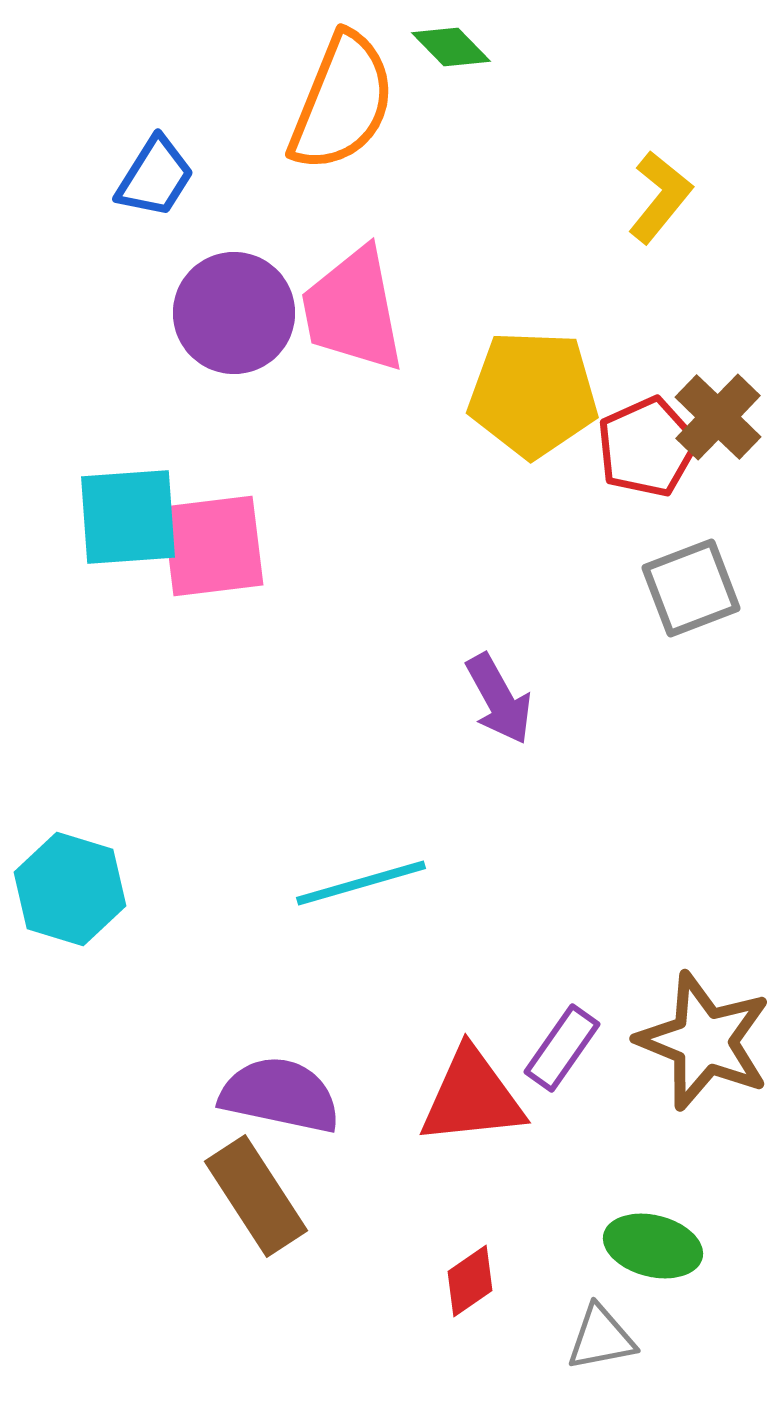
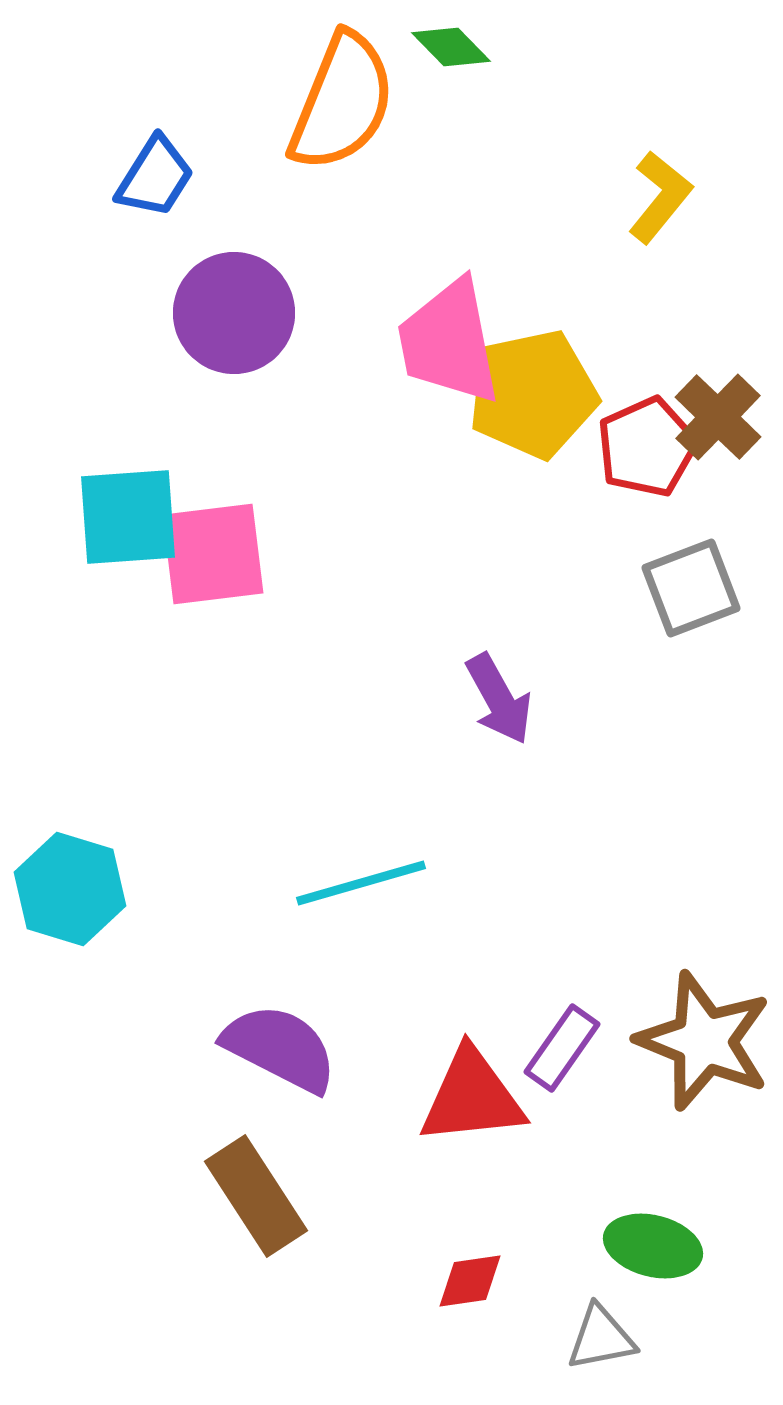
pink trapezoid: moved 96 px right, 32 px down
yellow pentagon: rotated 14 degrees counterclockwise
pink square: moved 8 px down
purple semicircle: moved 47 px up; rotated 15 degrees clockwise
red diamond: rotated 26 degrees clockwise
